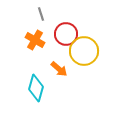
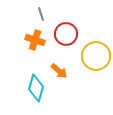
orange cross: rotated 12 degrees counterclockwise
yellow circle: moved 12 px right, 5 px down
orange arrow: moved 2 px down
